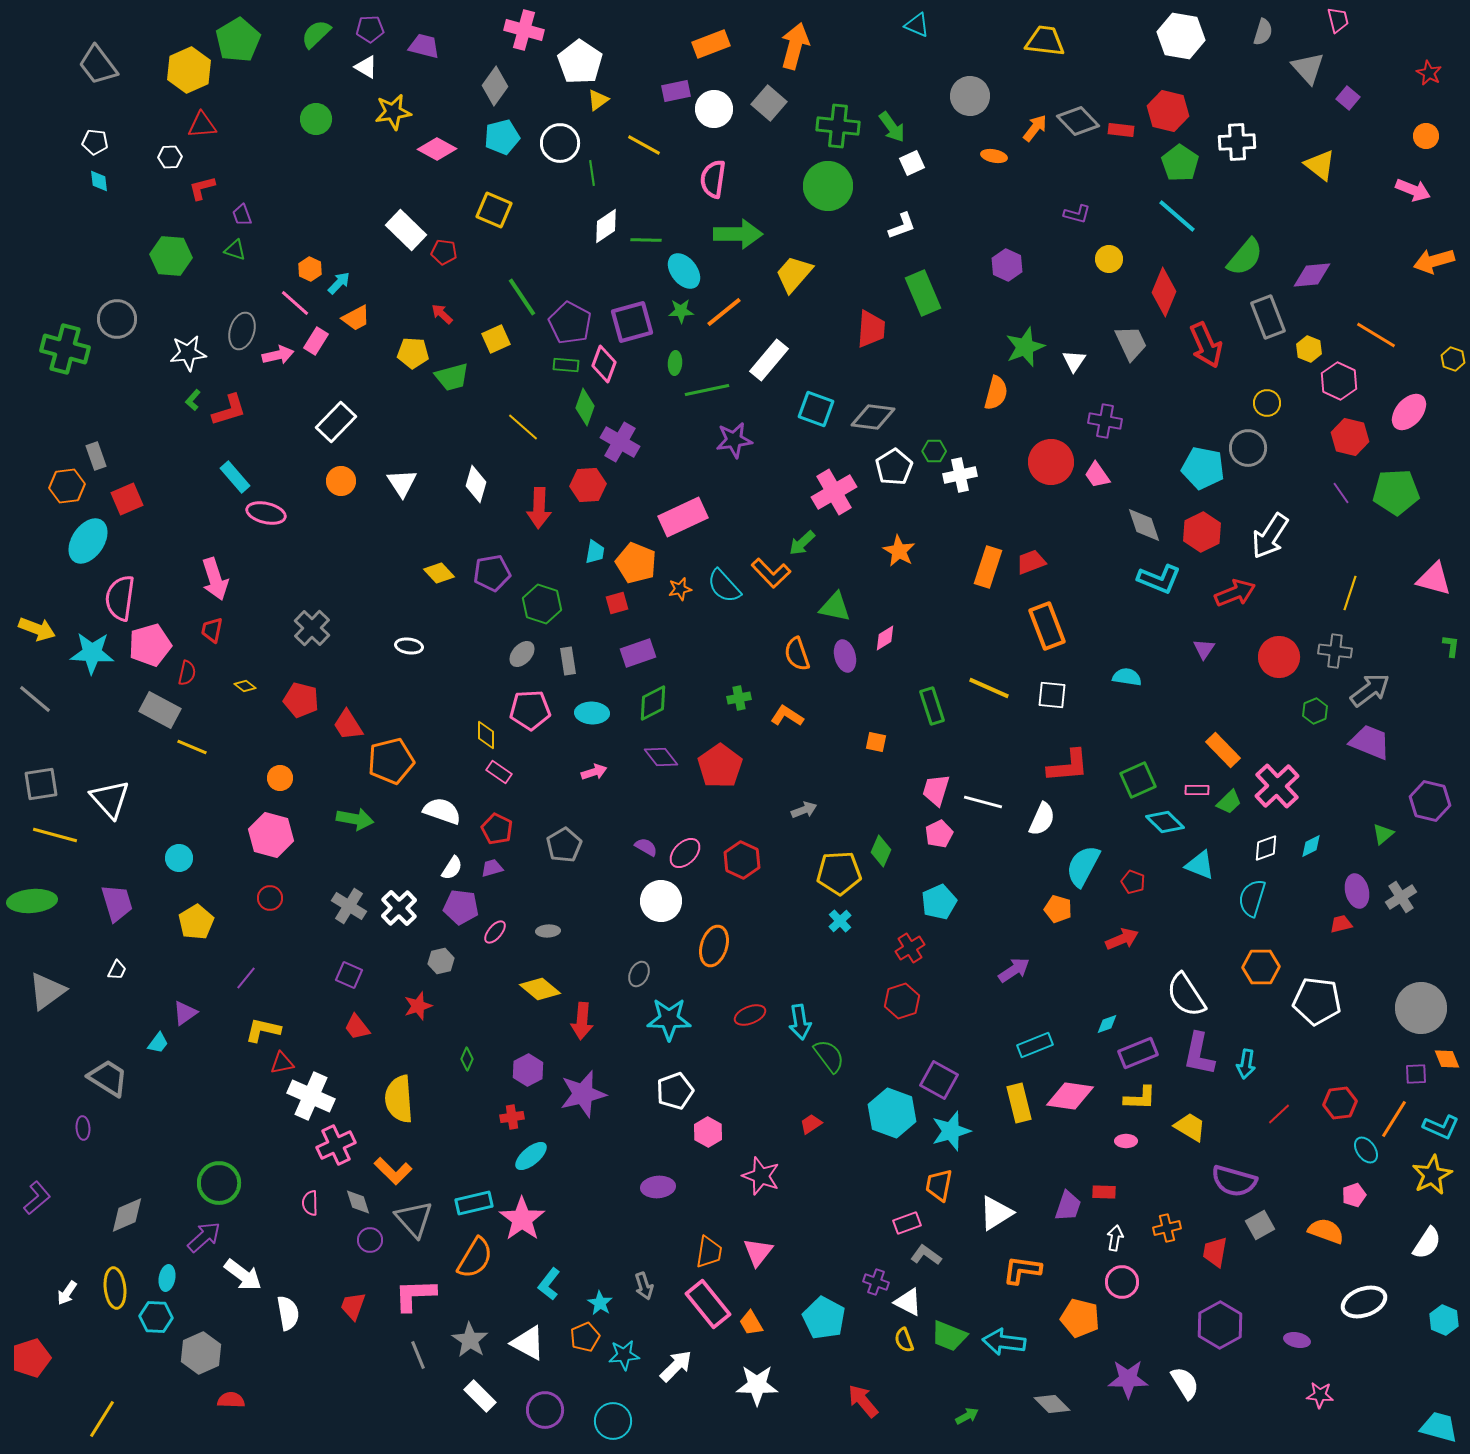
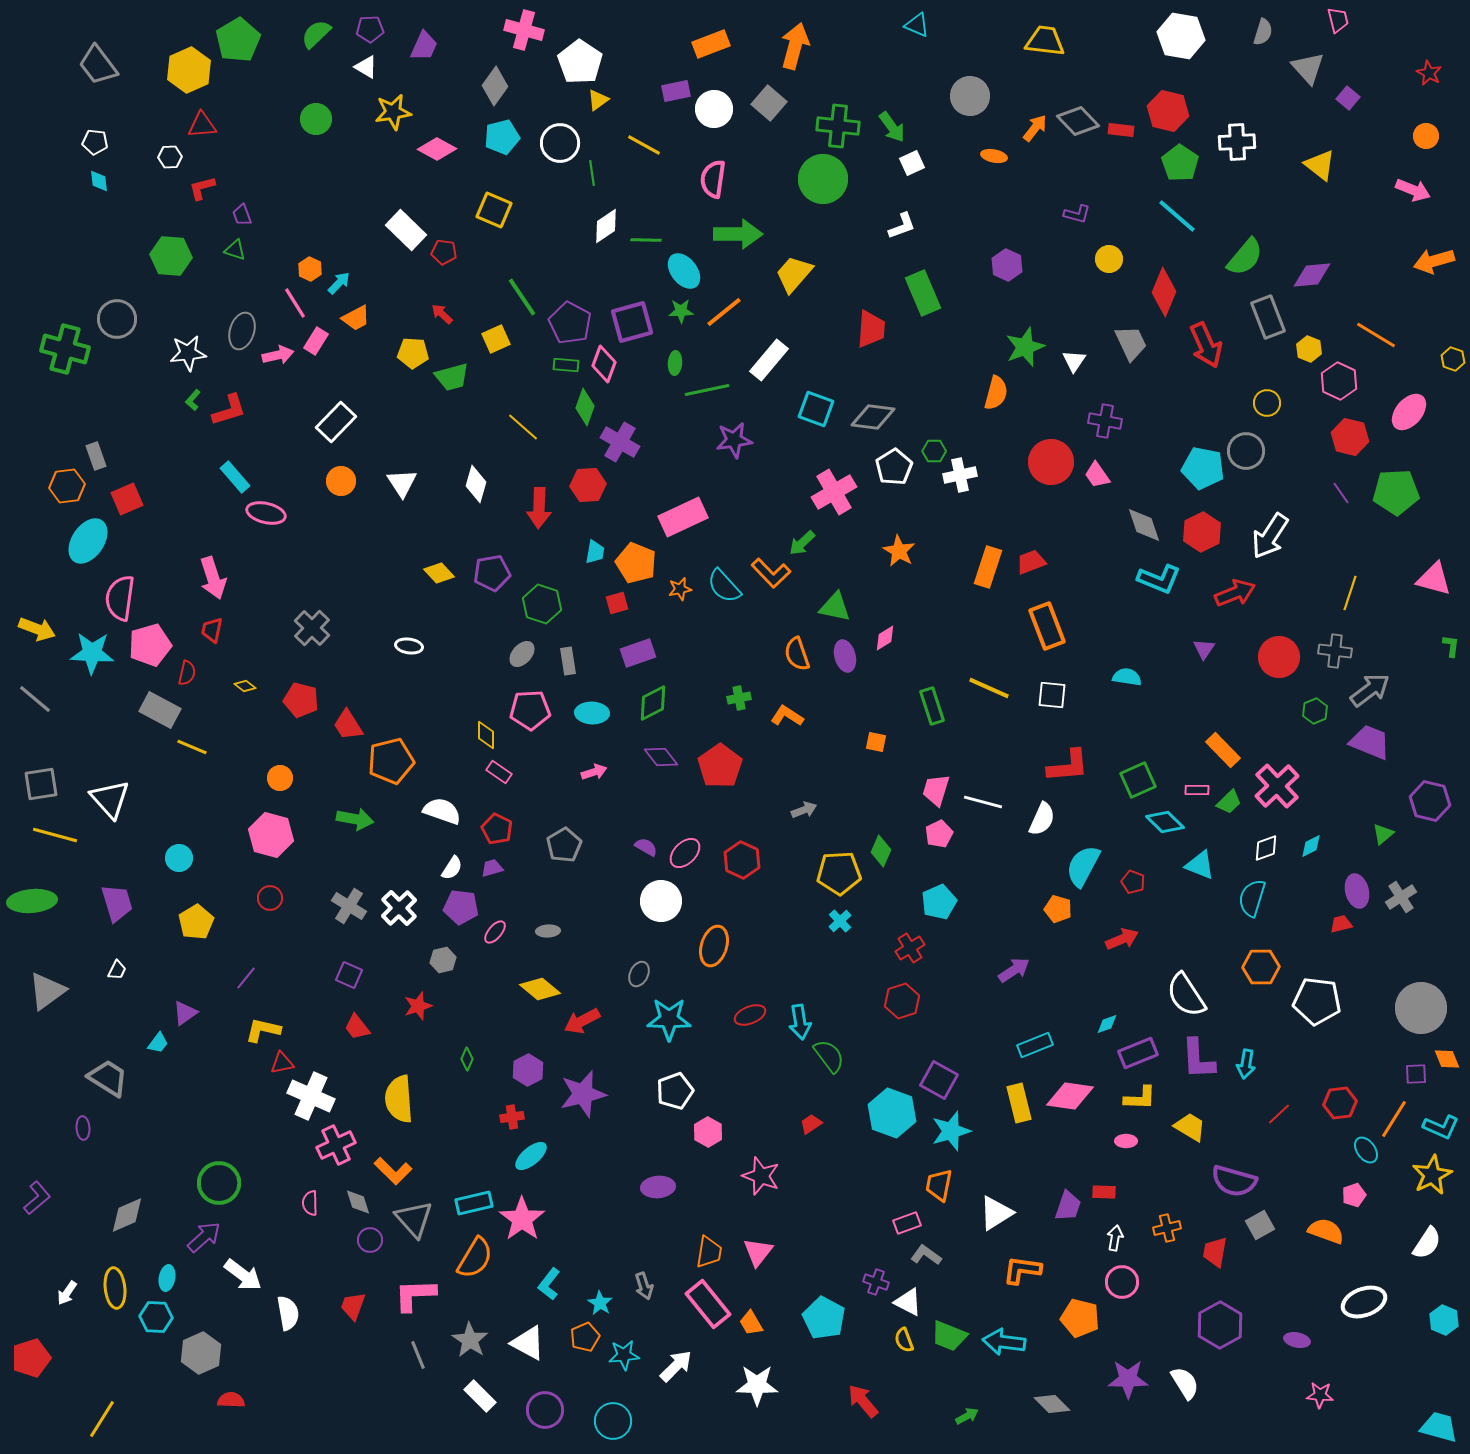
purple trapezoid at (424, 46): rotated 100 degrees clockwise
green circle at (828, 186): moved 5 px left, 7 px up
pink line at (295, 303): rotated 16 degrees clockwise
gray circle at (1248, 448): moved 2 px left, 3 px down
pink arrow at (215, 579): moved 2 px left, 1 px up
gray hexagon at (441, 961): moved 2 px right, 1 px up
red arrow at (582, 1021): rotated 57 degrees clockwise
purple L-shape at (1199, 1054): moved 1 px left, 5 px down; rotated 15 degrees counterclockwise
